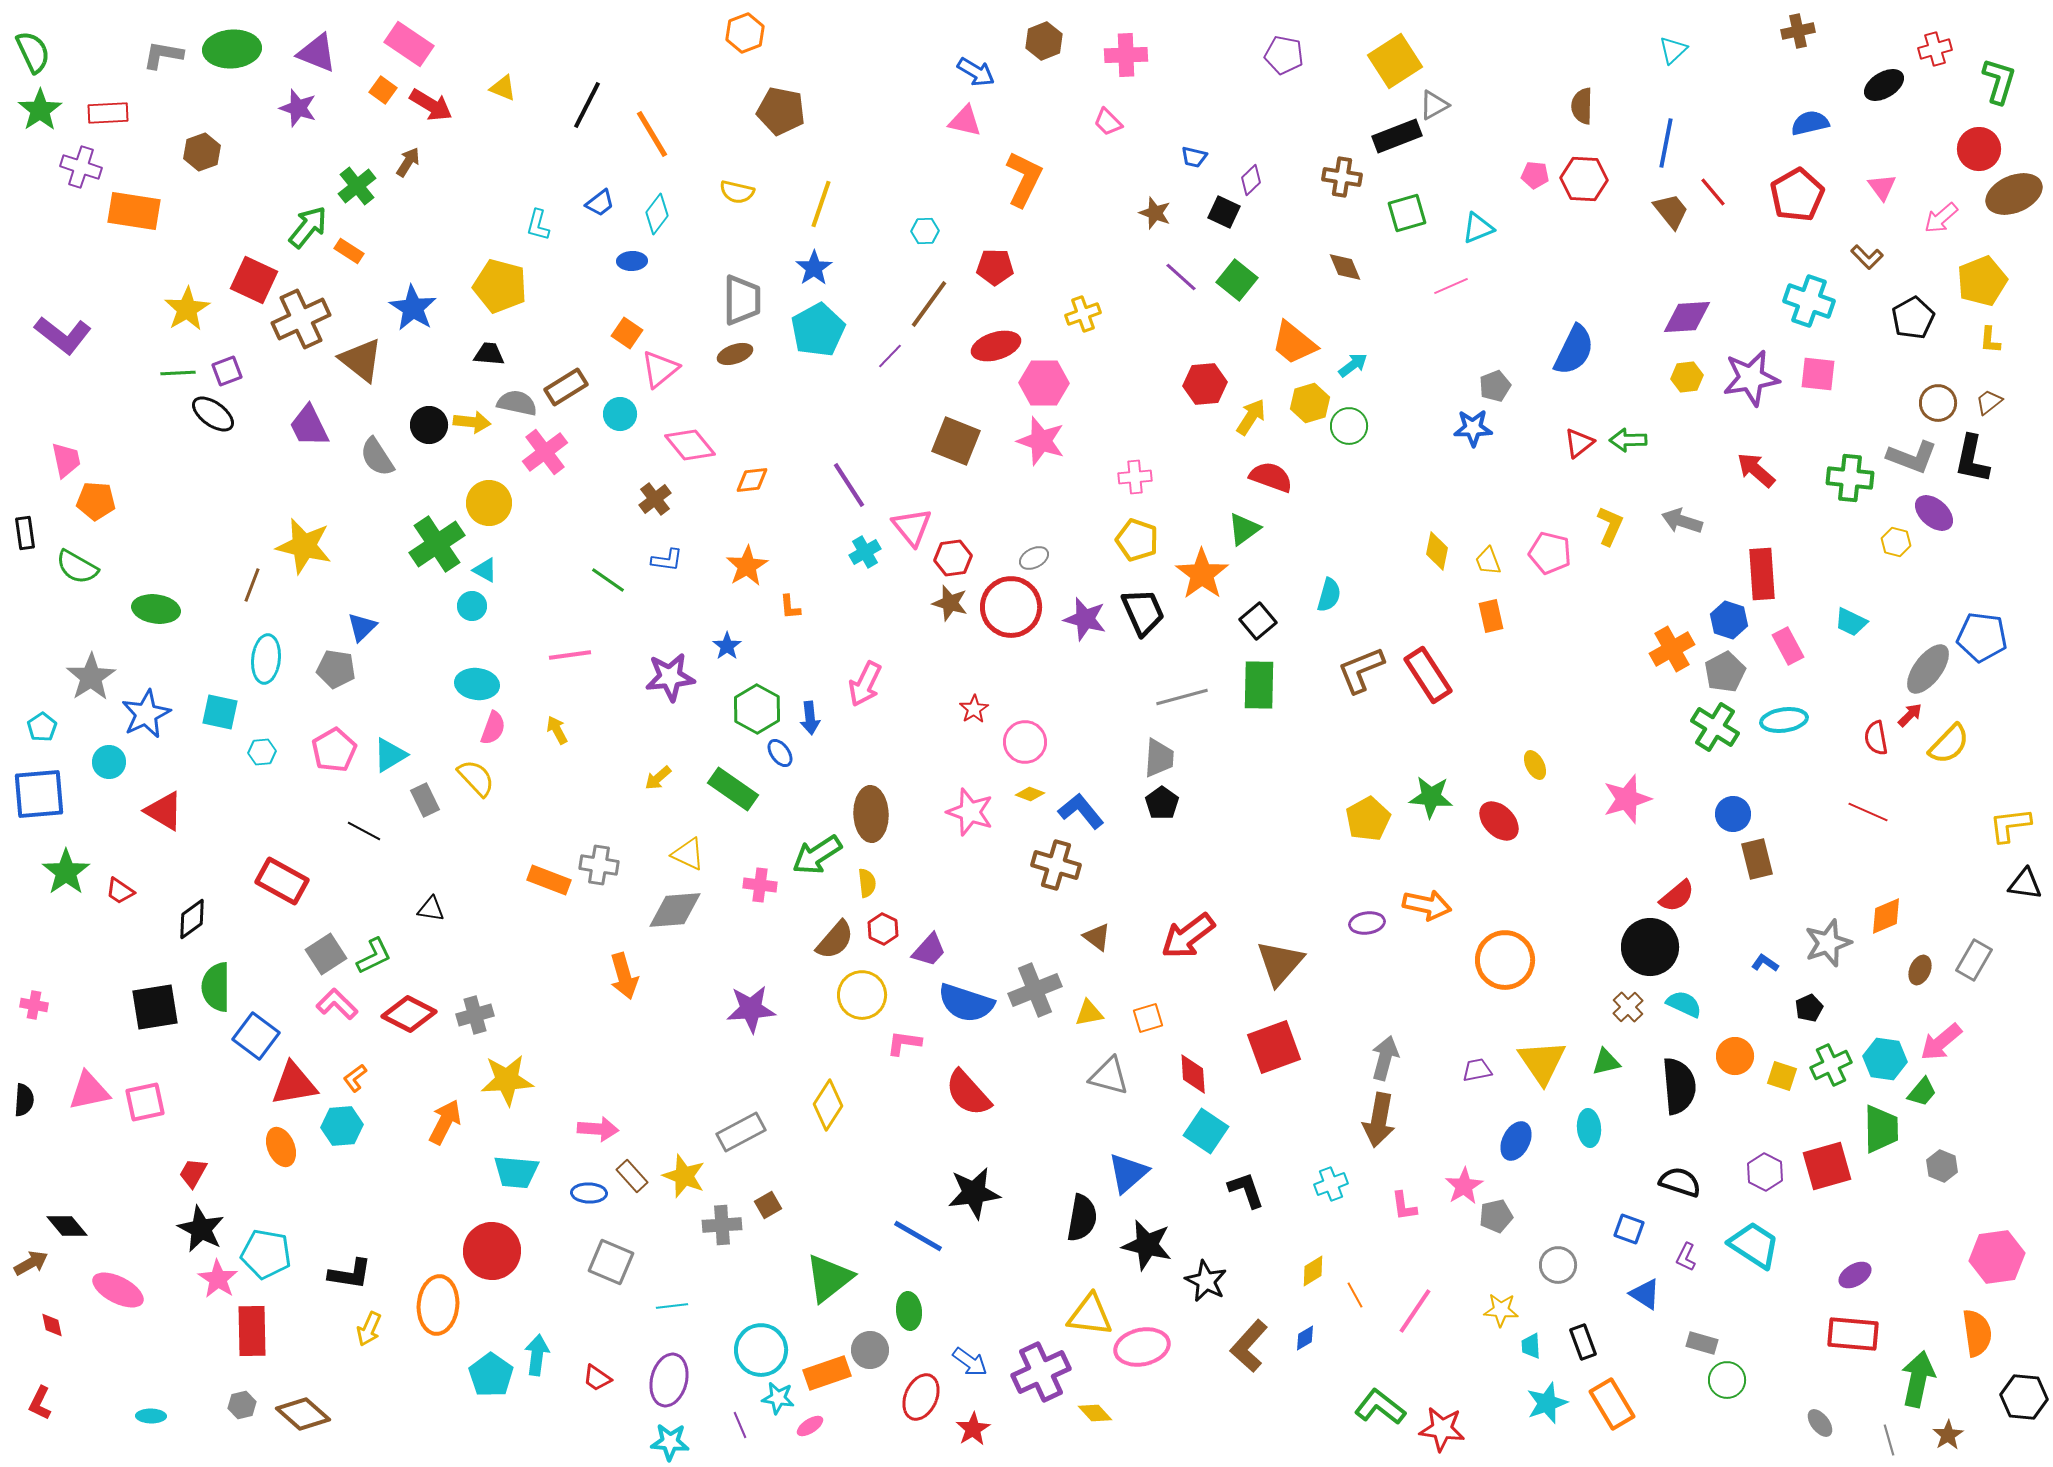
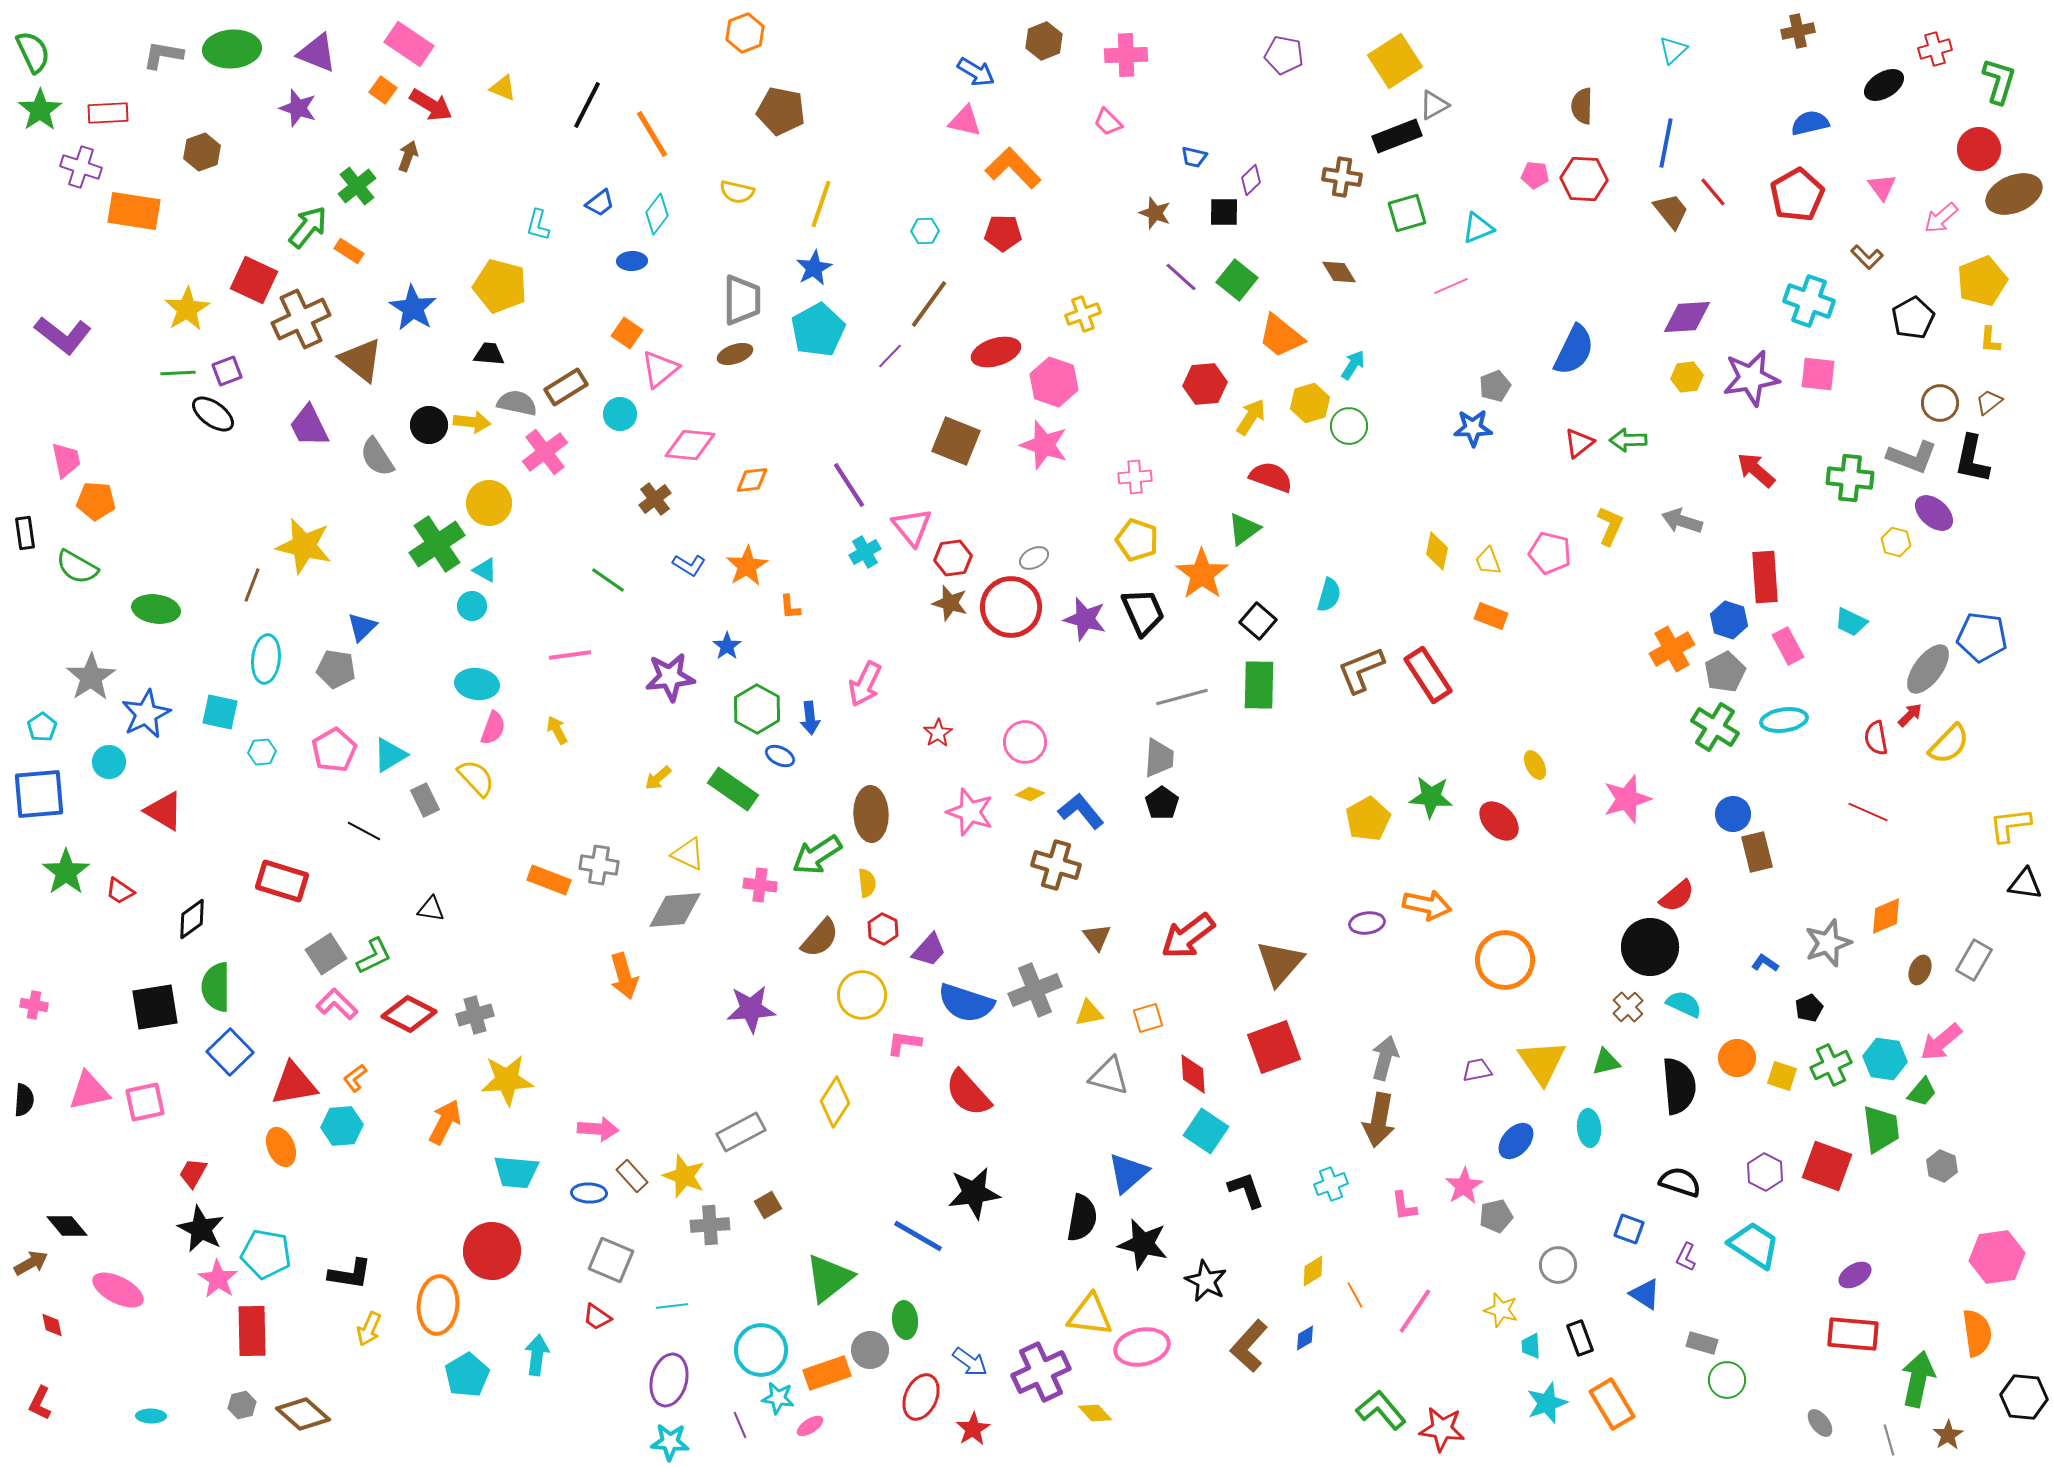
brown arrow at (408, 162): moved 6 px up; rotated 12 degrees counterclockwise
orange L-shape at (1024, 179): moved 11 px left, 11 px up; rotated 70 degrees counterclockwise
black square at (1224, 212): rotated 24 degrees counterclockwise
red pentagon at (995, 267): moved 8 px right, 34 px up
brown diamond at (1345, 267): moved 6 px left, 5 px down; rotated 9 degrees counterclockwise
blue star at (814, 268): rotated 6 degrees clockwise
orange trapezoid at (1294, 343): moved 13 px left, 7 px up
red ellipse at (996, 346): moved 6 px down
cyan arrow at (1353, 365): rotated 20 degrees counterclockwise
pink hexagon at (1044, 383): moved 10 px right, 1 px up; rotated 18 degrees clockwise
brown circle at (1938, 403): moved 2 px right
pink star at (1041, 441): moved 3 px right, 4 px down
pink diamond at (690, 445): rotated 45 degrees counterclockwise
blue L-shape at (667, 560): moved 22 px right, 5 px down; rotated 24 degrees clockwise
red rectangle at (1762, 574): moved 3 px right, 3 px down
orange rectangle at (1491, 616): rotated 56 degrees counterclockwise
black square at (1258, 621): rotated 9 degrees counterclockwise
red star at (974, 709): moved 36 px left, 24 px down
blue ellipse at (780, 753): moved 3 px down; rotated 28 degrees counterclockwise
brown rectangle at (1757, 859): moved 7 px up
red rectangle at (282, 881): rotated 12 degrees counterclockwise
brown triangle at (1097, 937): rotated 16 degrees clockwise
brown semicircle at (835, 940): moved 15 px left, 2 px up
blue square at (256, 1036): moved 26 px left, 16 px down; rotated 9 degrees clockwise
orange circle at (1735, 1056): moved 2 px right, 2 px down
yellow diamond at (828, 1105): moved 7 px right, 3 px up
green trapezoid at (1881, 1129): rotated 6 degrees counterclockwise
blue ellipse at (1516, 1141): rotated 15 degrees clockwise
red square at (1827, 1166): rotated 36 degrees clockwise
gray cross at (722, 1225): moved 12 px left
black star at (1147, 1245): moved 4 px left, 1 px up
gray square at (611, 1262): moved 2 px up
yellow star at (1501, 1310): rotated 12 degrees clockwise
green ellipse at (909, 1311): moved 4 px left, 9 px down
black rectangle at (1583, 1342): moved 3 px left, 4 px up
cyan pentagon at (491, 1375): moved 24 px left; rotated 6 degrees clockwise
red trapezoid at (597, 1378): moved 61 px up
green L-shape at (1380, 1407): moved 1 px right, 3 px down; rotated 12 degrees clockwise
